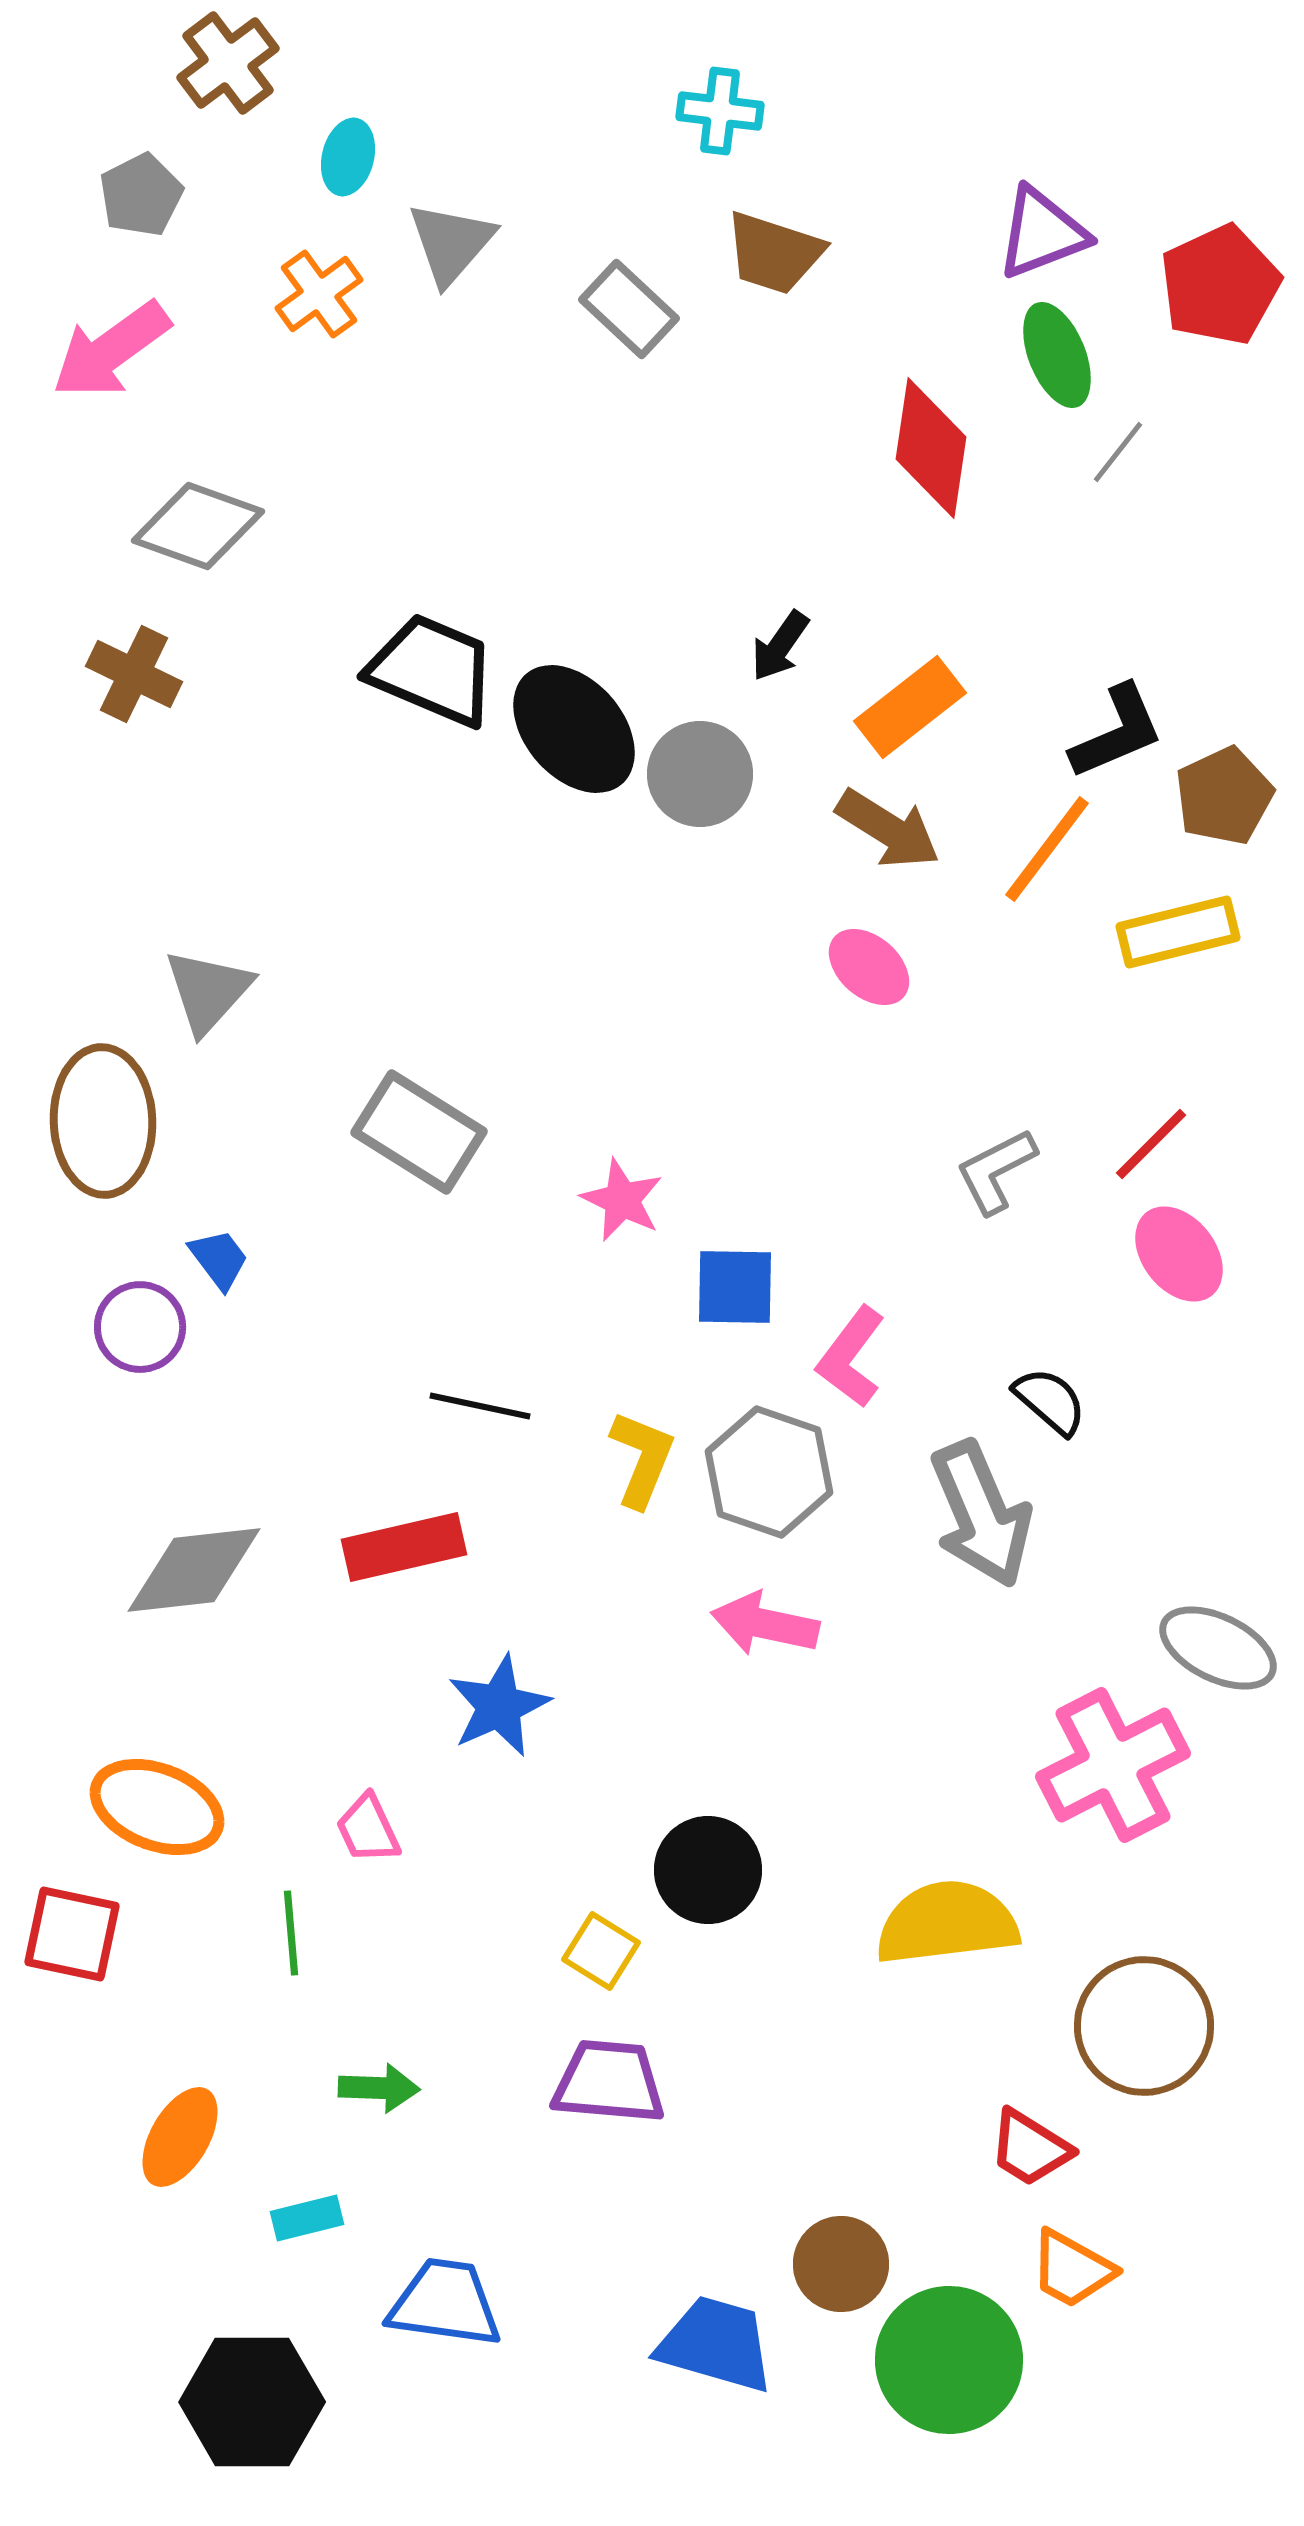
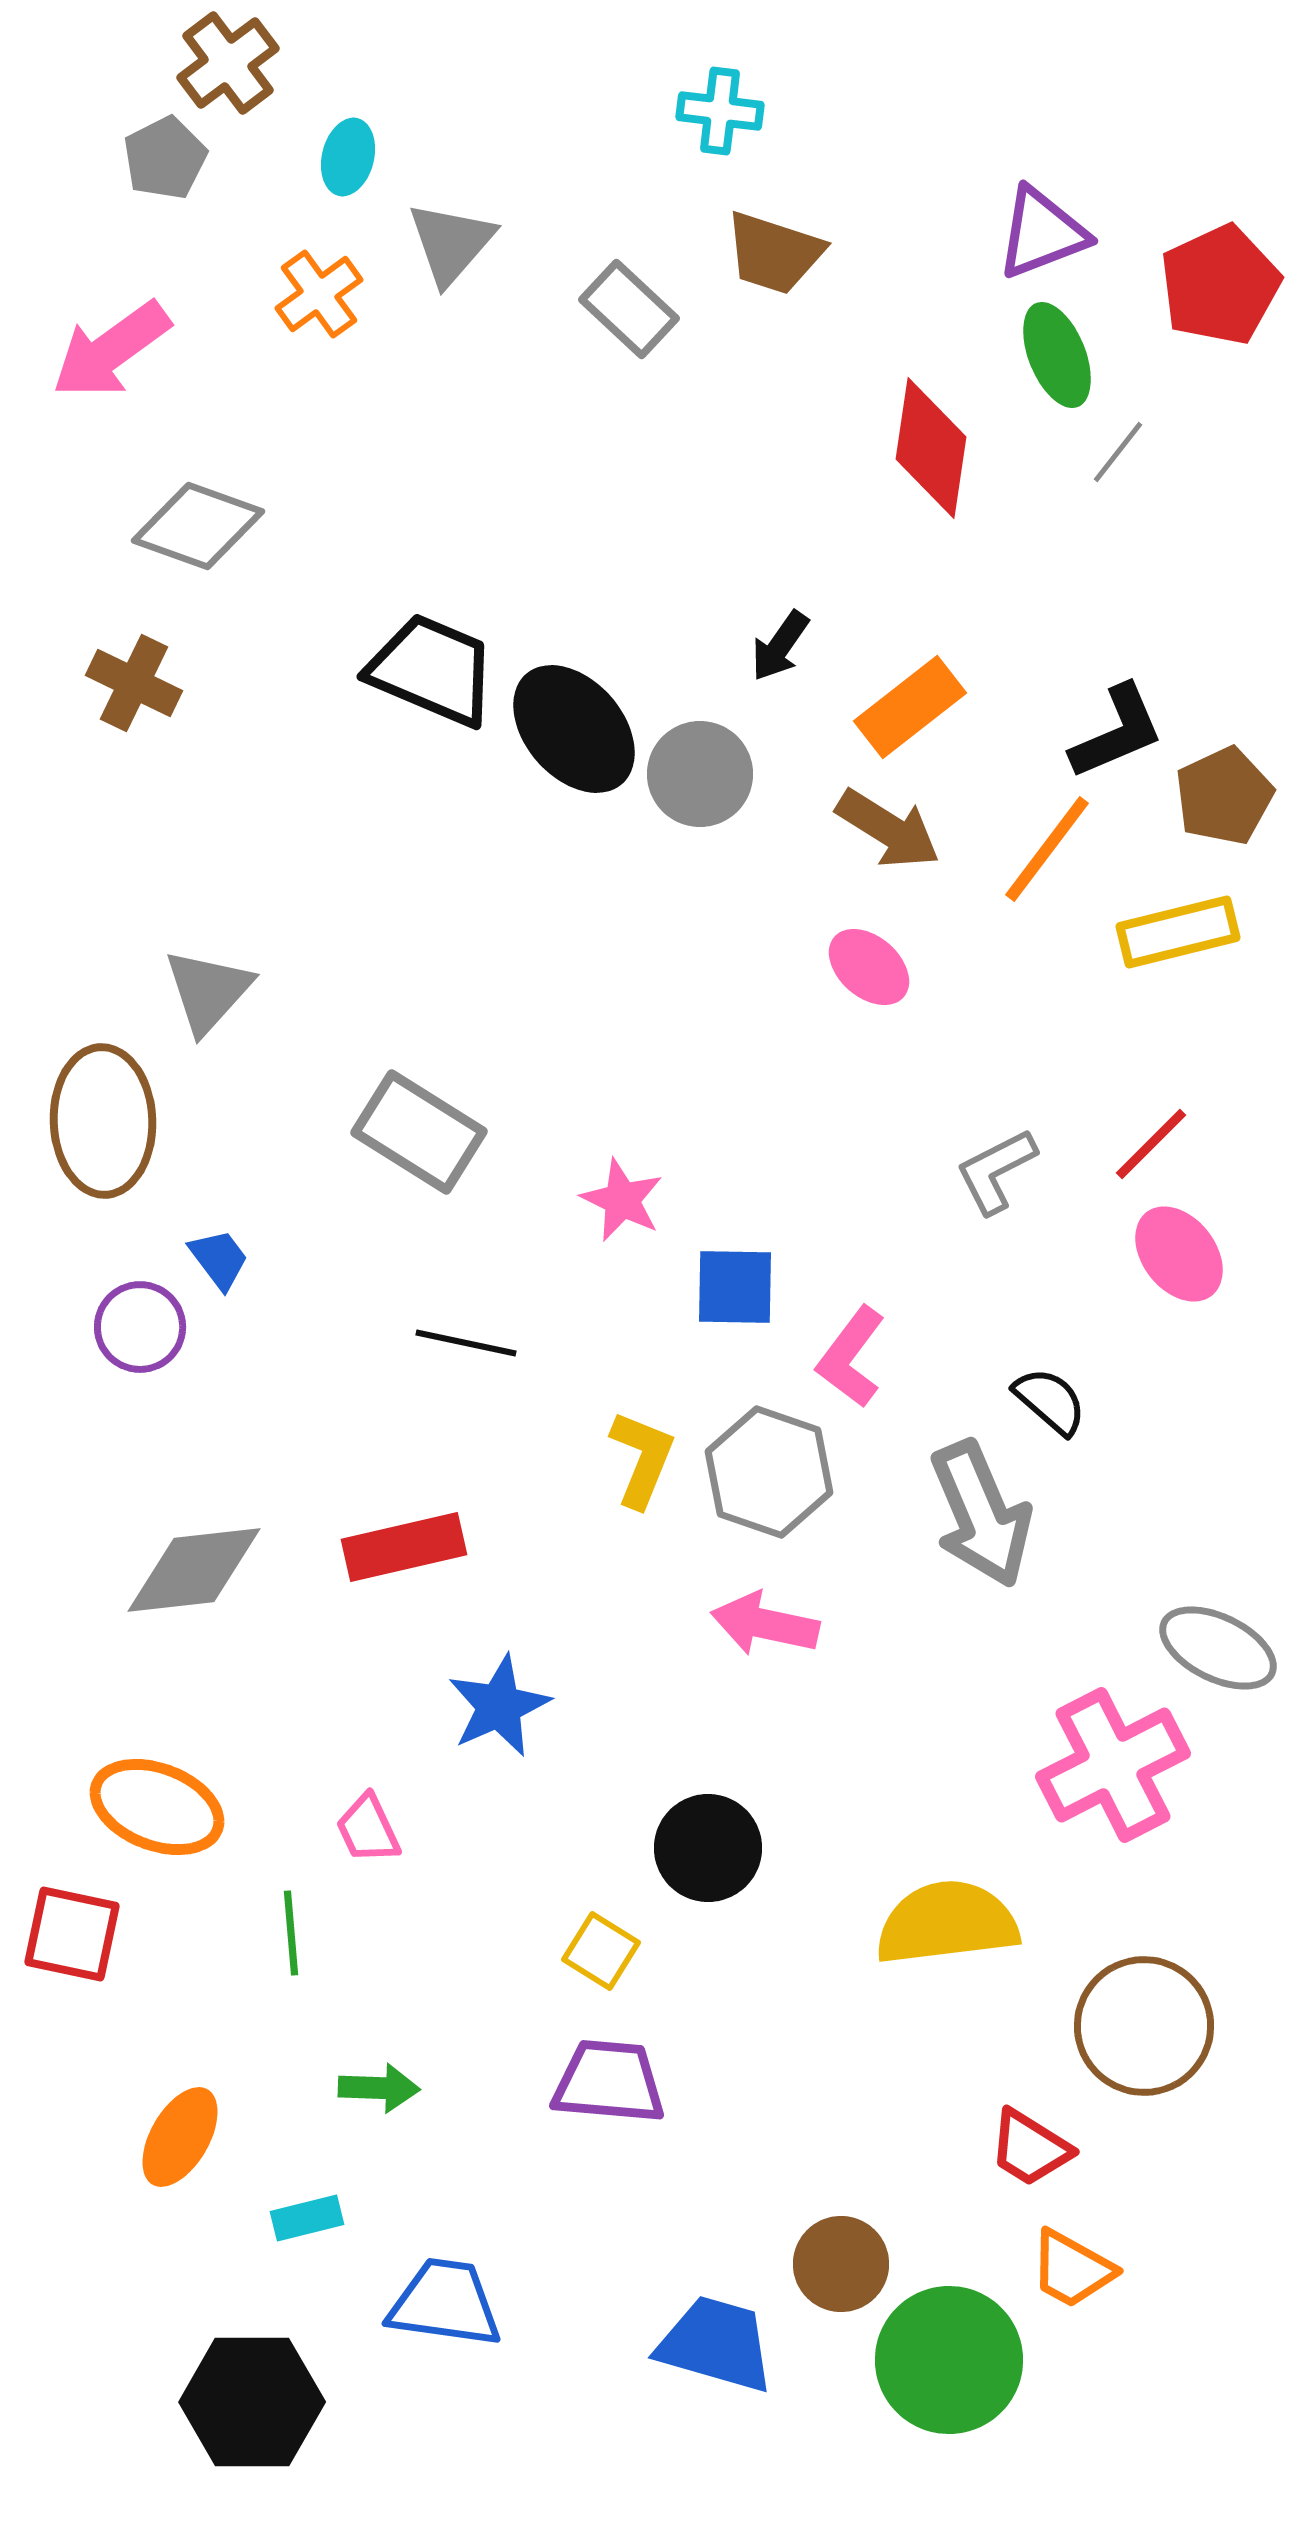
gray pentagon at (141, 195): moved 24 px right, 37 px up
brown cross at (134, 674): moved 9 px down
black line at (480, 1406): moved 14 px left, 63 px up
black circle at (708, 1870): moved 22 px up
